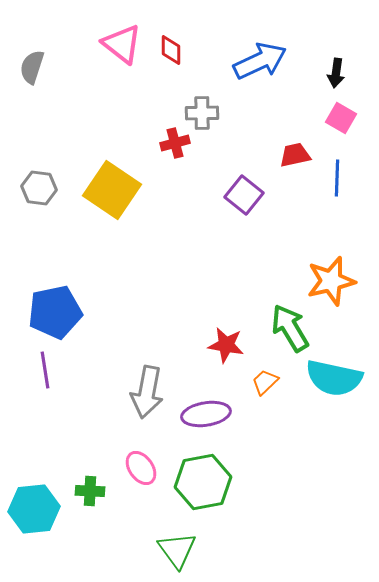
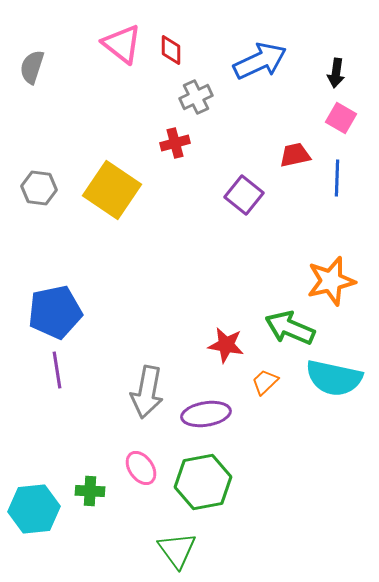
gray cross: moved 6 px left, 16 px up; rotated 24 degrees counterclockwise
green arrow: rotated 36 degrees counterclockwise
purple line: moved 12 px right
